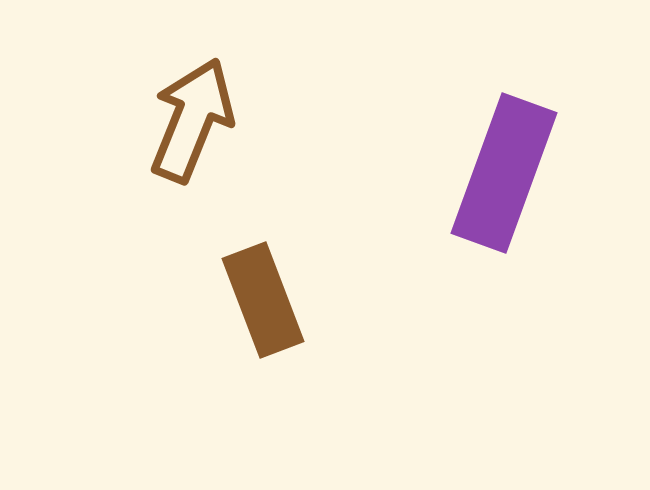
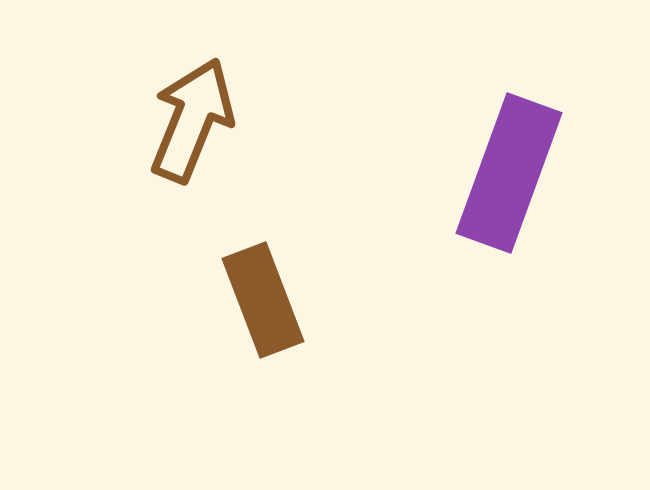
purple rectangle: moved 5 px right
